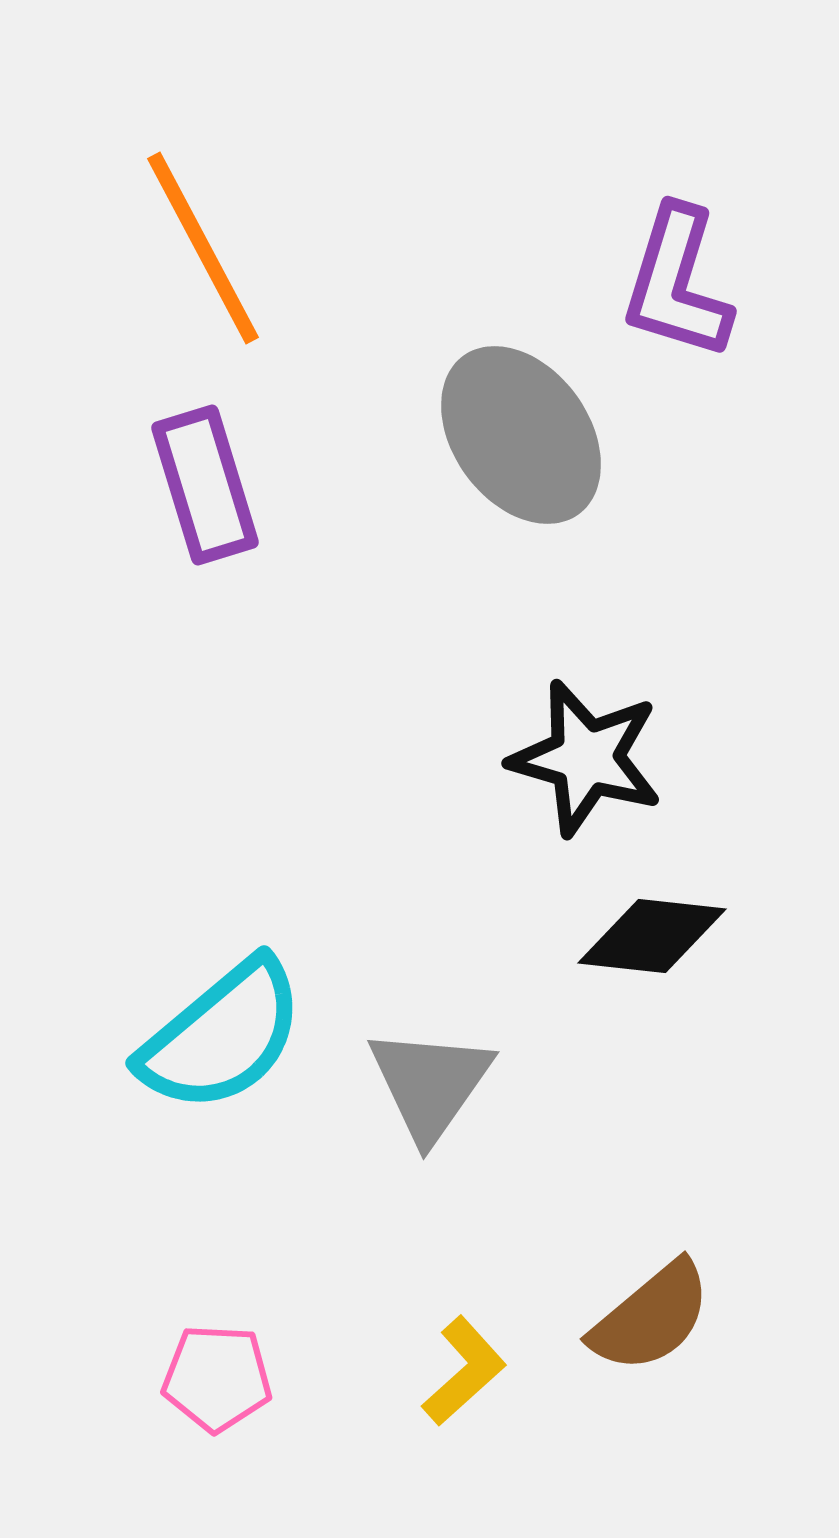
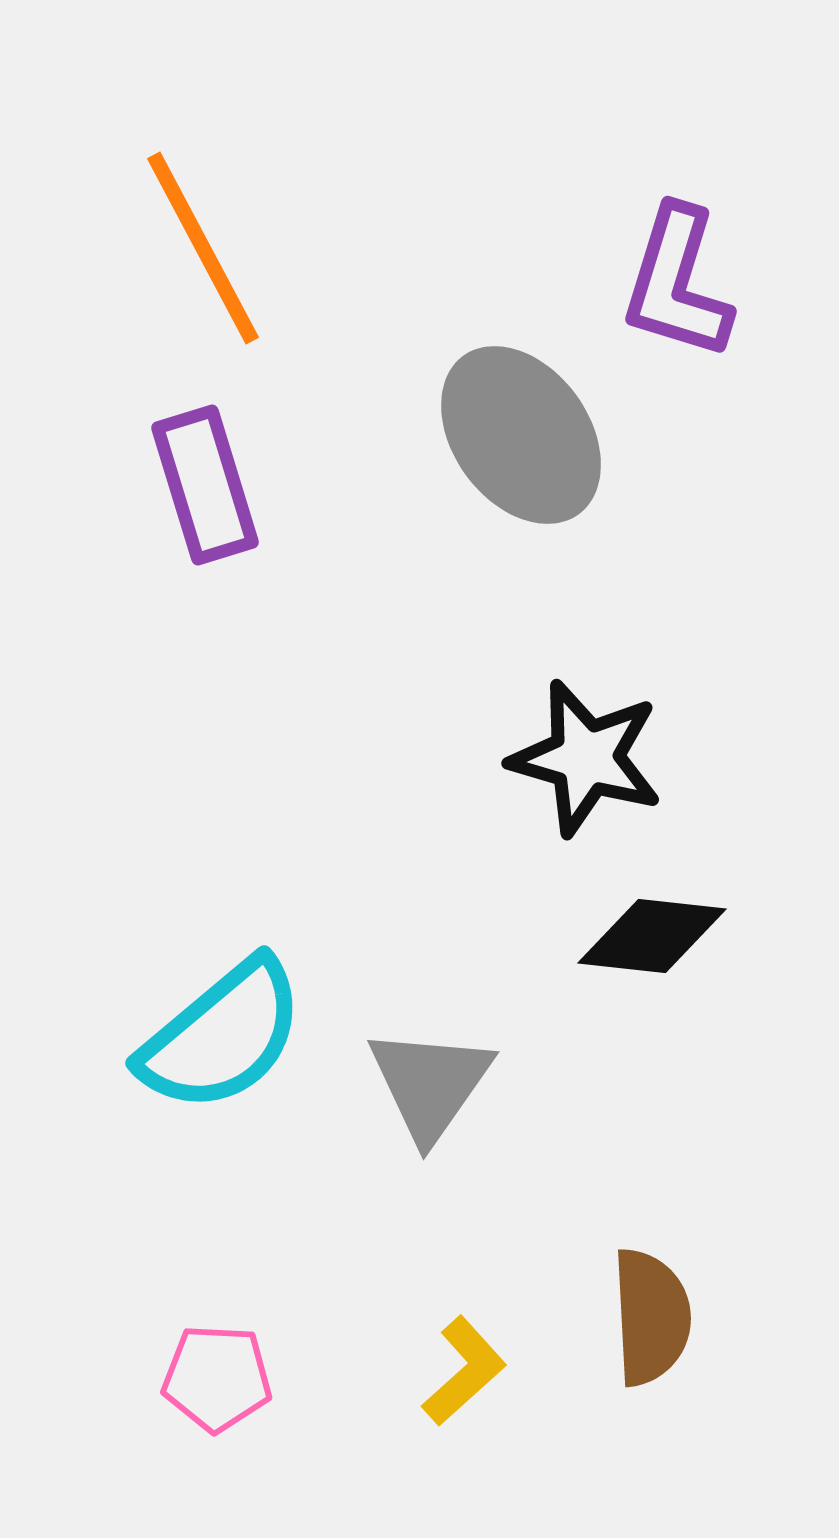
brown semicircle: rotated 53 degrees counterclockwise
